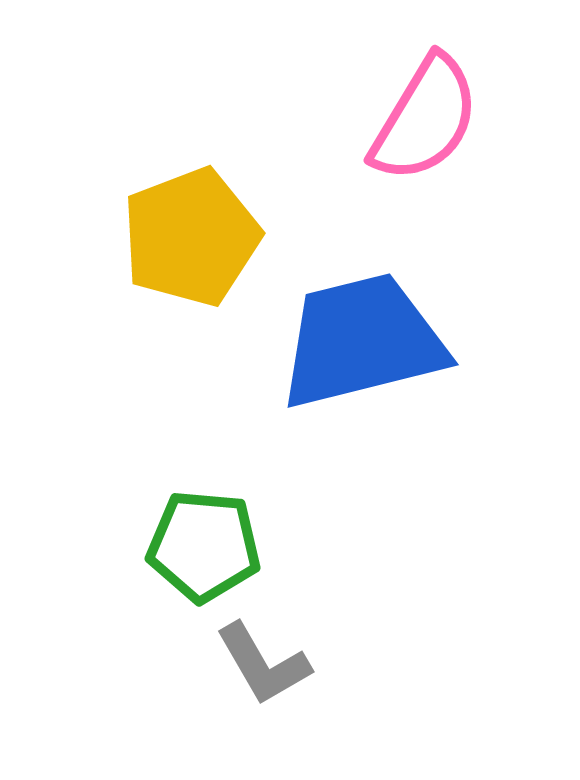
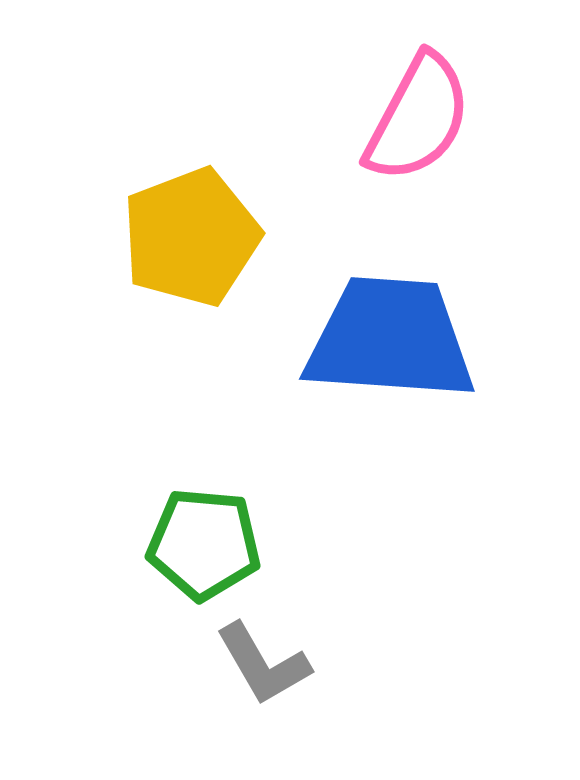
pink semicircle: moved 7 px left, 1 px up; rotated 3 degrees counterclockwise
blue trapezoid: moved 28 px right, 2 px up; rotated 18 degrees clockwise
green pentagon: moved 2 px up
